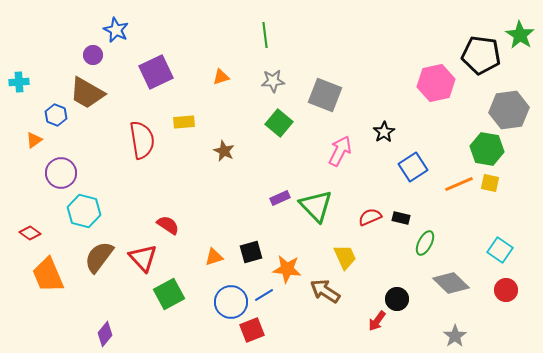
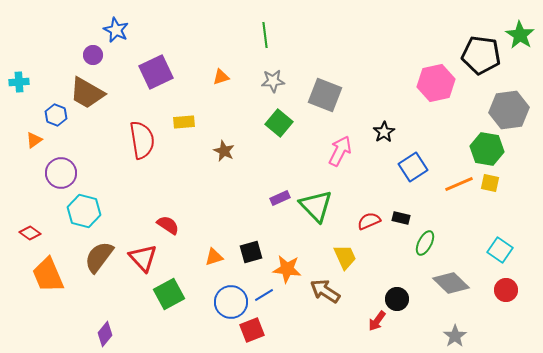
red semicircle at (370, 217): moved 1 px left, 4 px down
